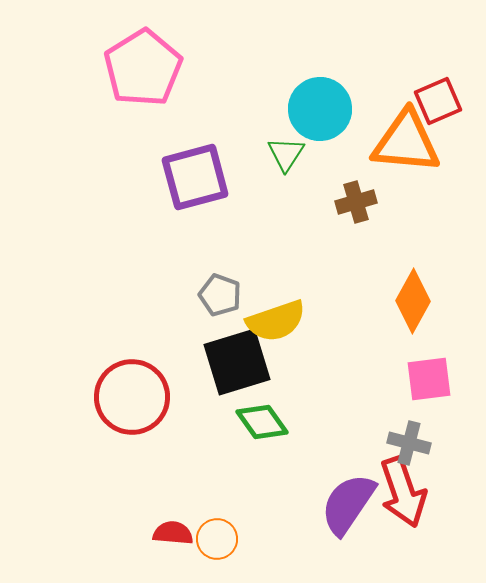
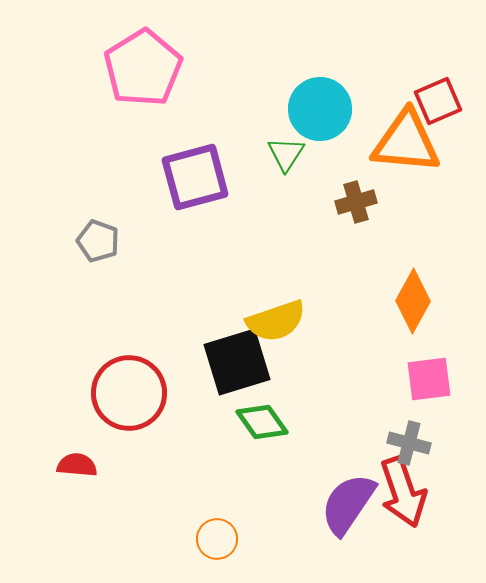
gray pentagon: moved 122 px left, 54 px up
red circle: moved 3 px left, 4 px up
red semicircle: moved 96 px left, 68 px up
